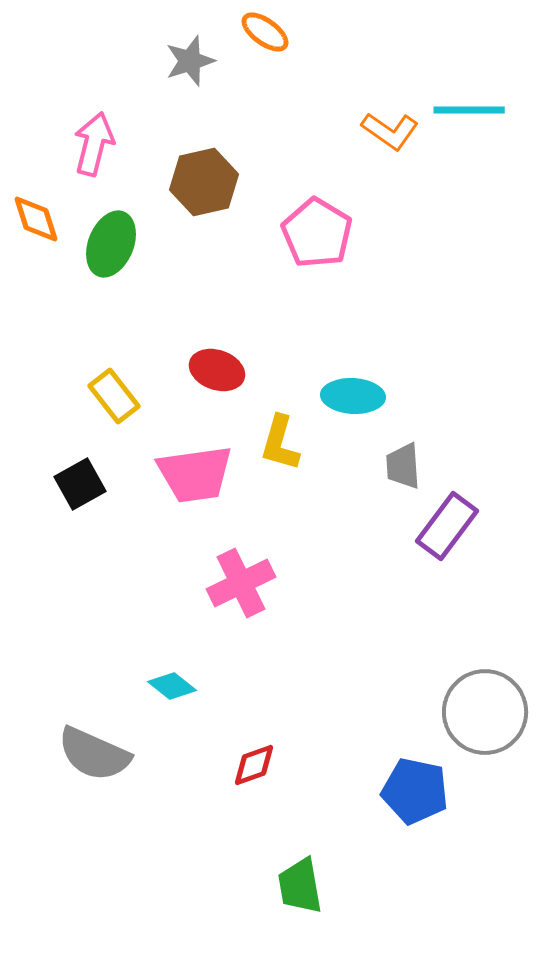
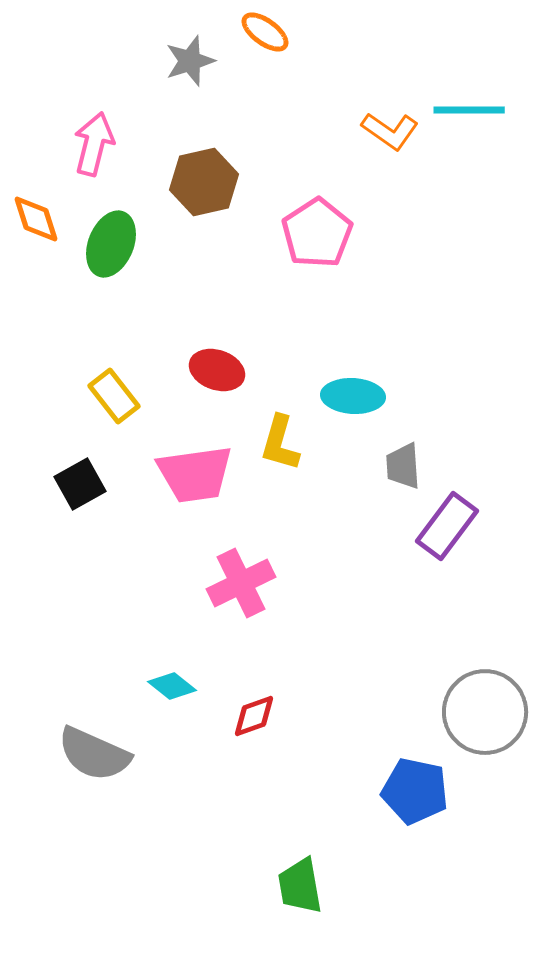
pink pentagon: rotated 8 degrees clockwise
red diamond: moved 49 px up
